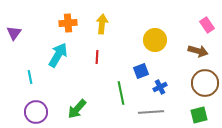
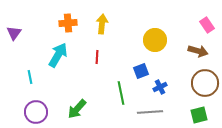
gray line: moved 1 px left
